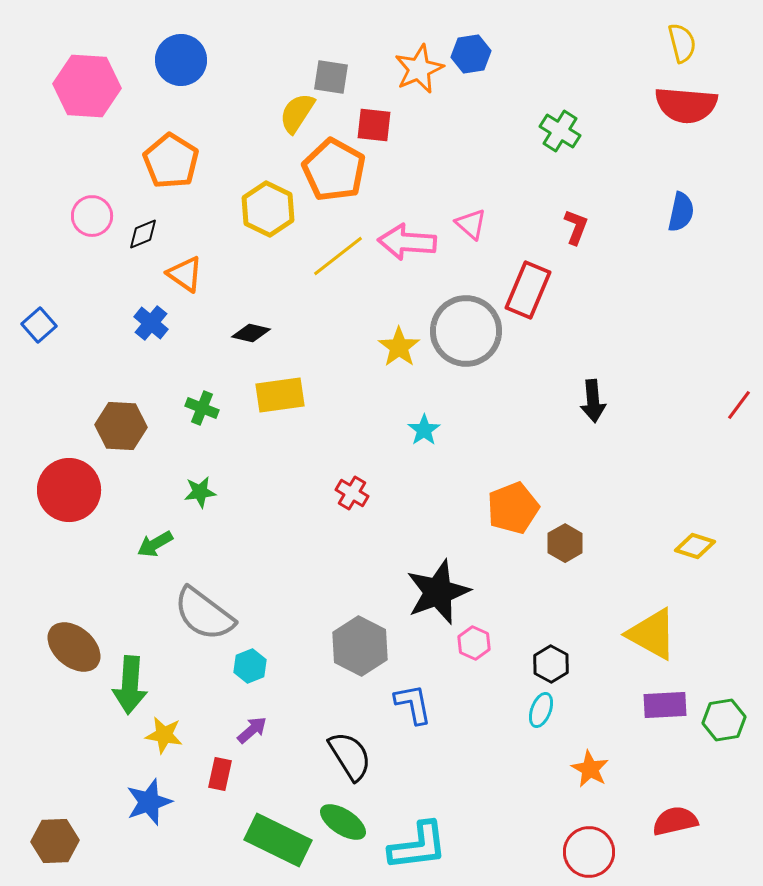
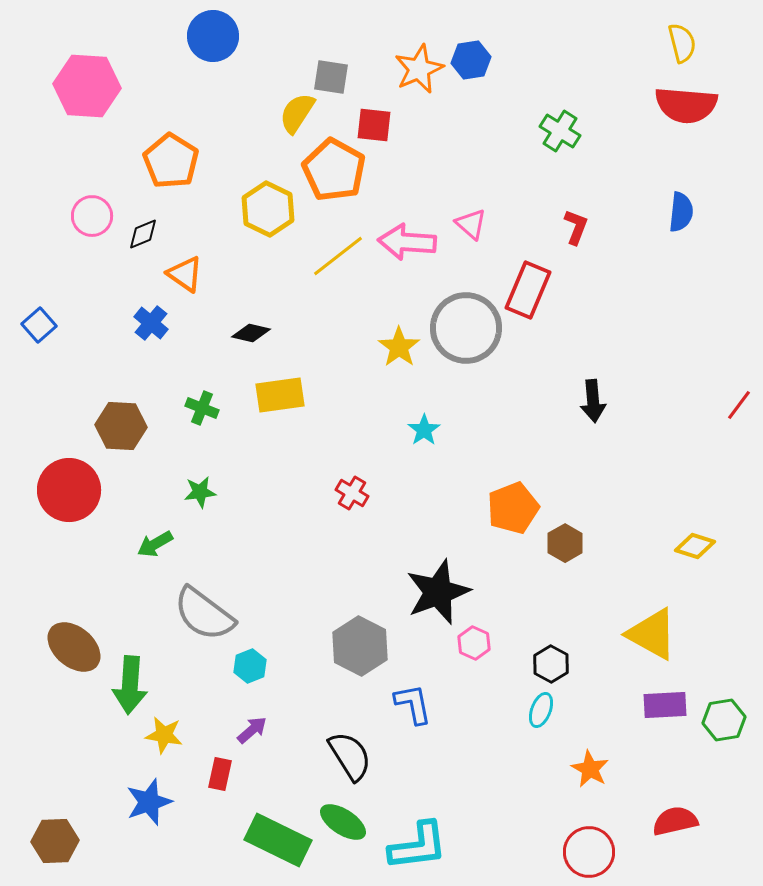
blue hexagon at (471, 54): moved 6 px down
blue circle at (181, 60): moved 32 px right, 24 px up
blue semicircle at (681, 212): rotated 6 degrees counterclockwise
gray circle at (466, 331): moved 3 px up
